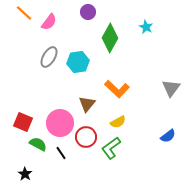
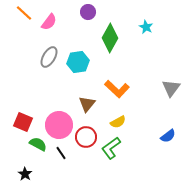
pink circle: moved 1 px left, 2 px down
